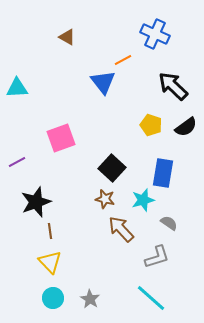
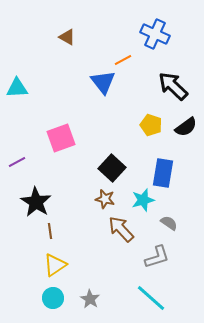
black star: rotated 20 degrees counterclockwise
yellow triangle: moved 5 px right, 3 px down; rotated 40 degrees clockwise
